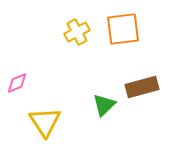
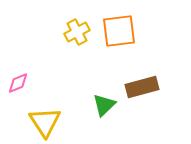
orange square: moved 4 px left, 2 px down
pink diamond: moved 1 px right
